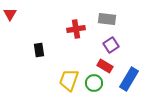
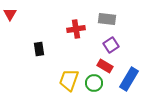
black rectangle: moved 1 px up
